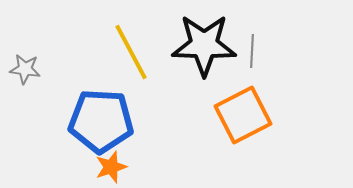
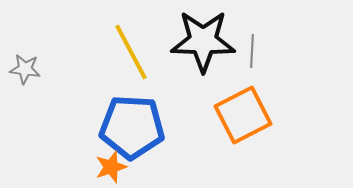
black star: moved 1 px left, 4 px up
blue pentagon: moved 31 px right, 6 px down
